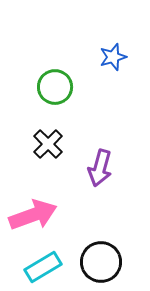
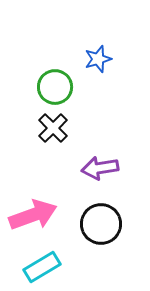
blue star: moved 15 px left, 2 px down
black cross: moved 5 px right, 16 px up
purple arrow: rotated 66 degrees clockwise
black circle: moved 38 px up
cyan rectangle: moved 1 px left
